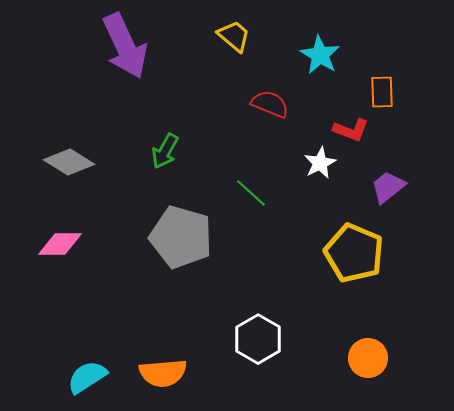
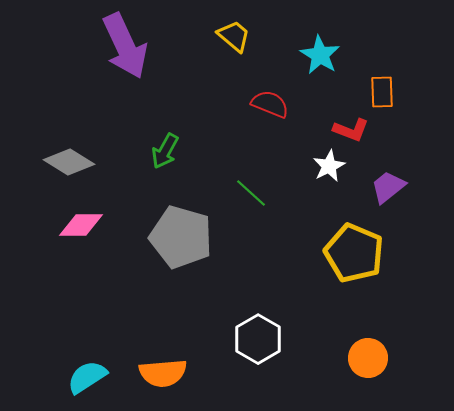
white star: moved 9 px right, 3 px down
pink diamond: moved 21 px right, 19 px up
